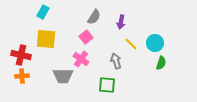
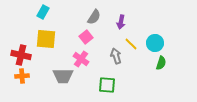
gray arrow: moved 5 px up
